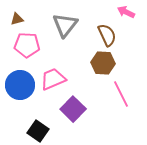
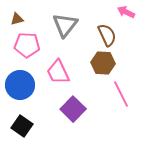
pink trapezoid: moved 5 px right, 7 px up; rotated 92 degrees counterclockwise
black square: moved 16 px left, 5 px up
